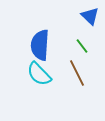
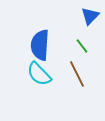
blue triangle: rotated 30 degrees clockwise
brown line: moved 1 px down
